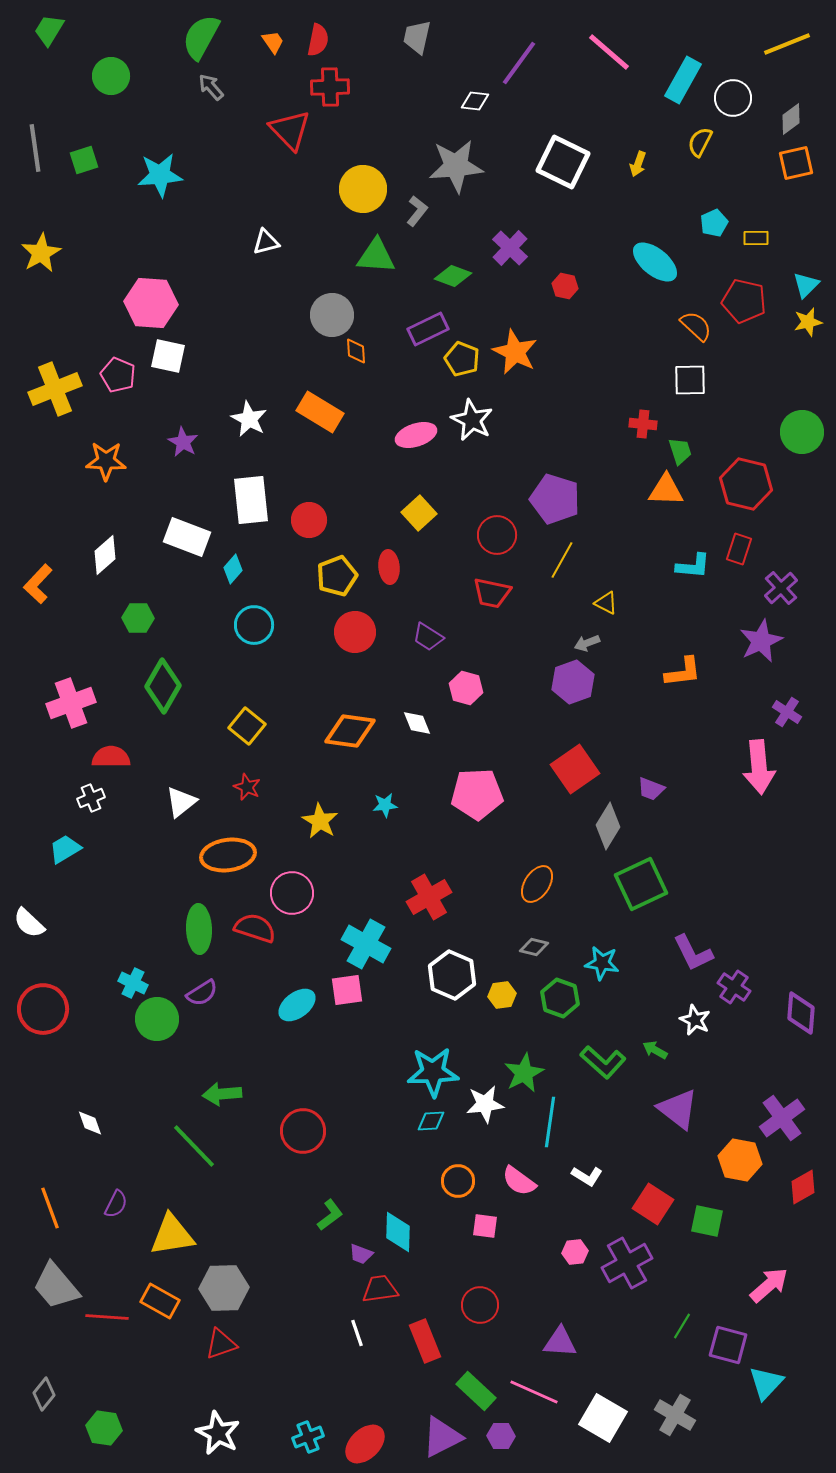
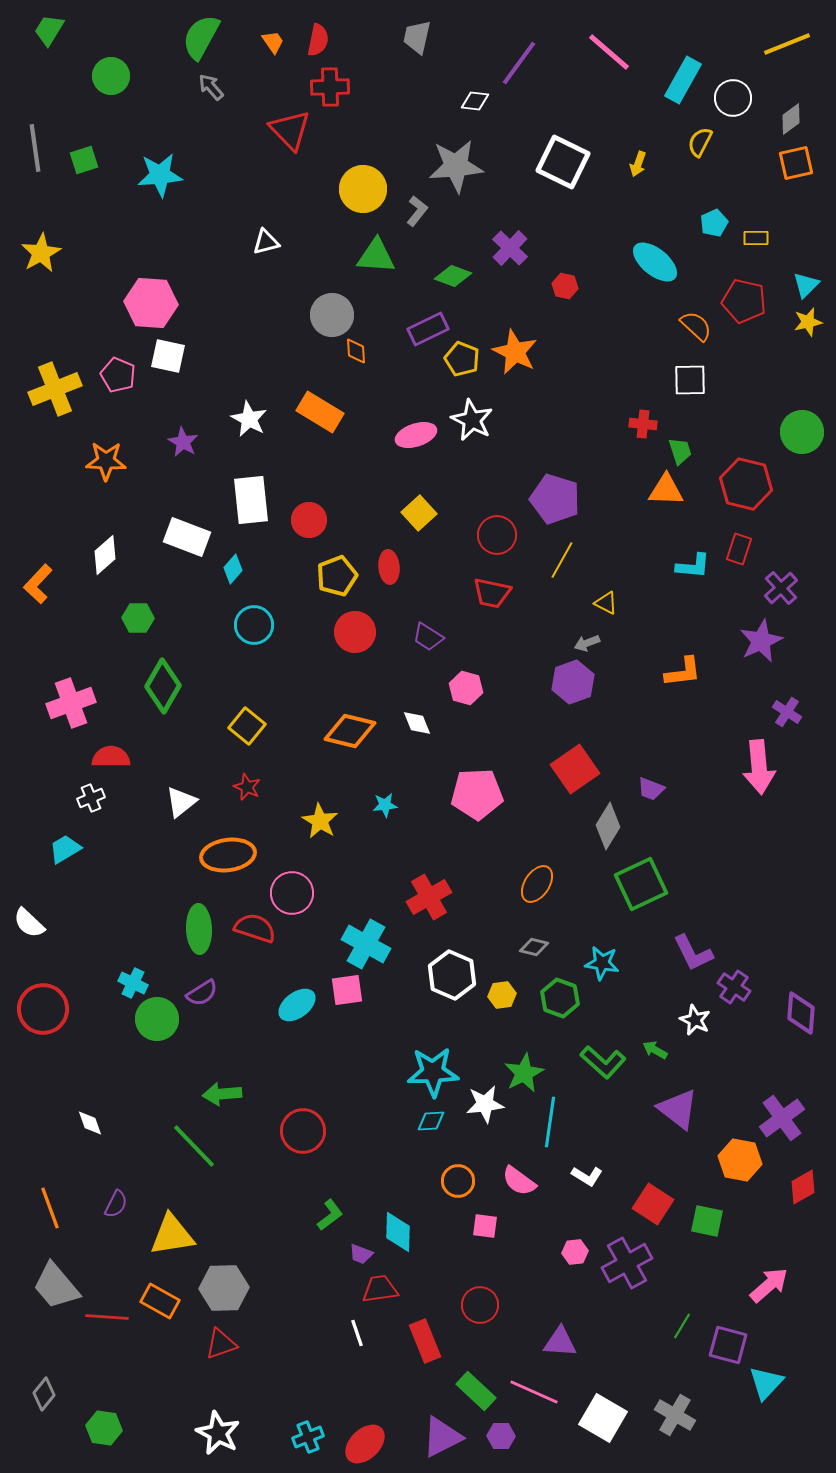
orange diamond at (350, 731): rotated 6 degrees clockwise
